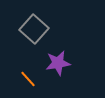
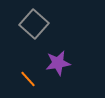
gray square: moved 5 px up
